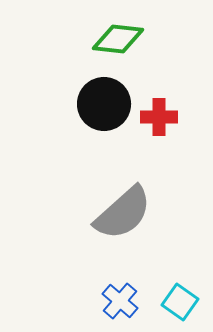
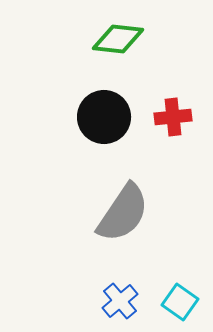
black circle: moved 13 px down
red cross: moved 14 px right; rotated 6 degrees counterclockwise
gray semicircle: rotated 14 degrees counterclockwise
blue cross: rotated 9 degrees clockwise
